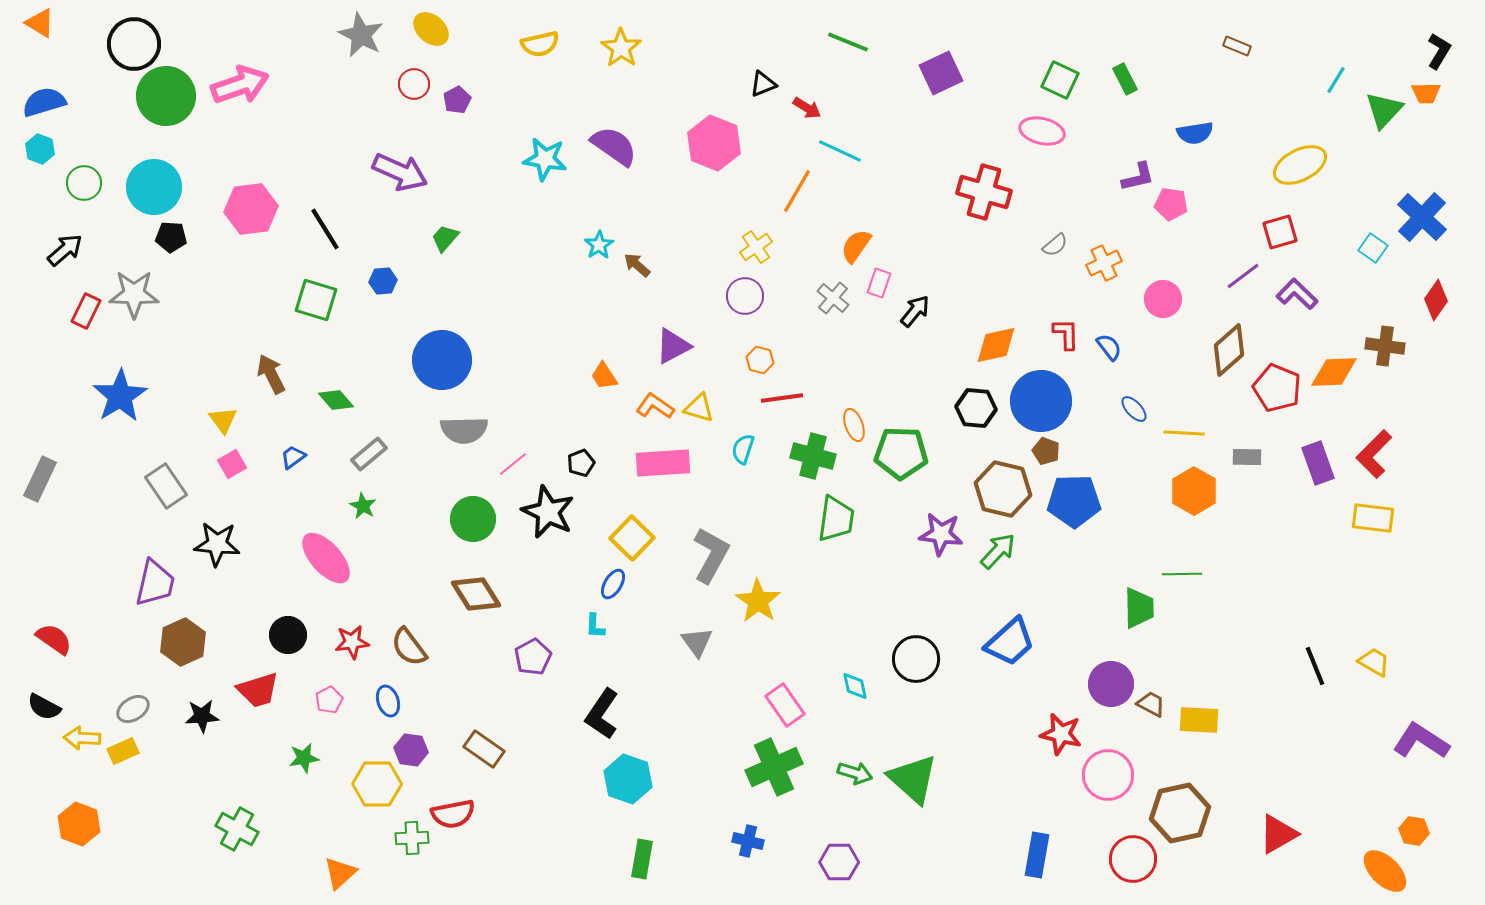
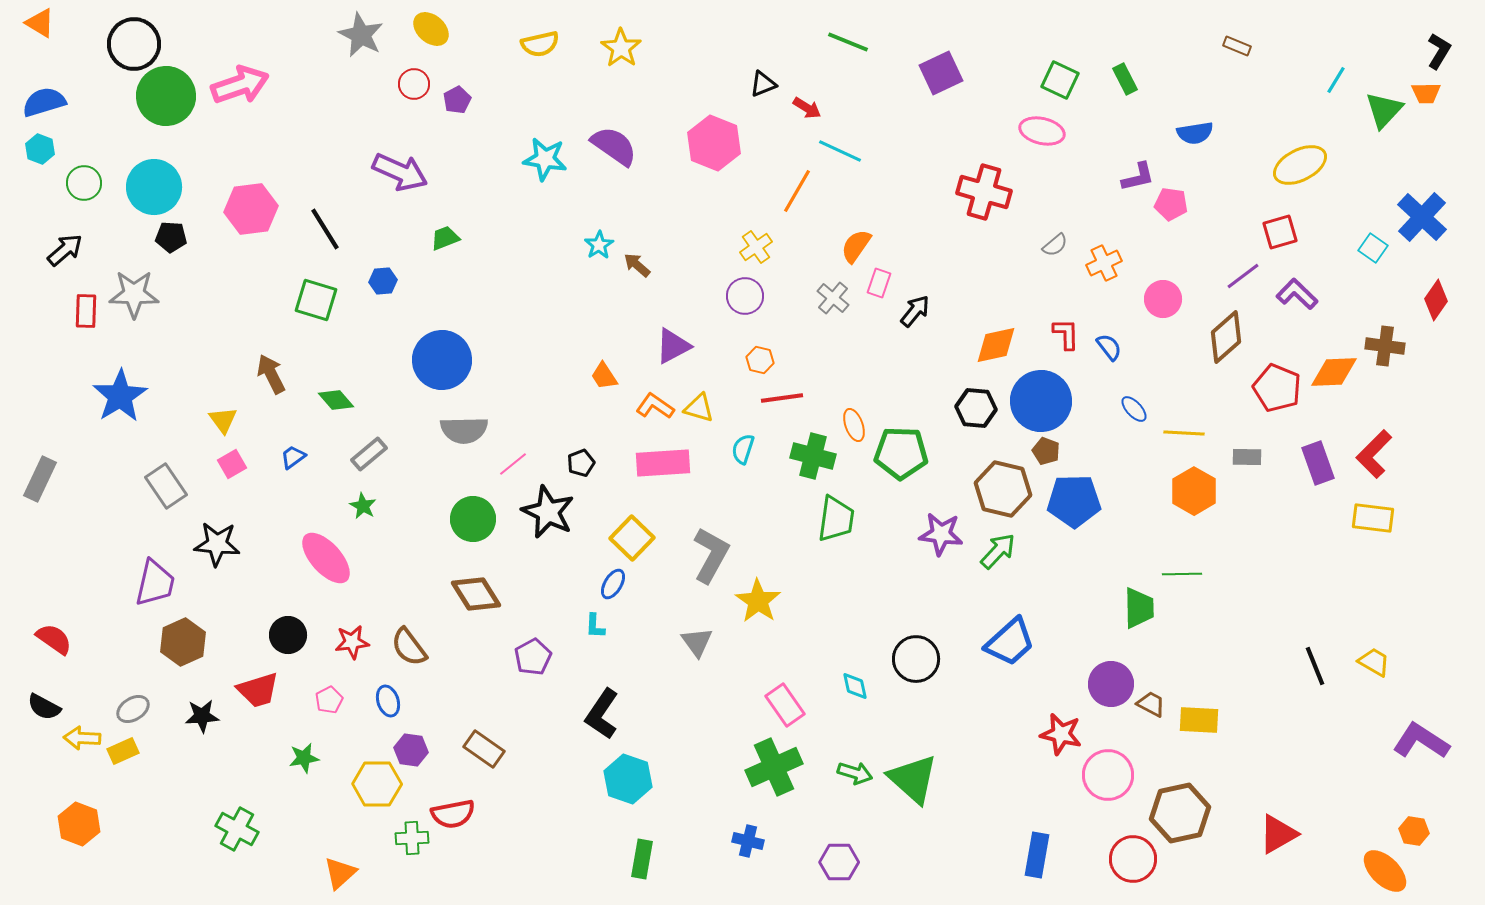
green trapezoid at (445, 238): rotated 28 degrees clockwise
red rectangle at (86, 311): rotated 24 degrees counterclockwise
brown diamond at (1229, 350): moved 3 px left, 13 px up
